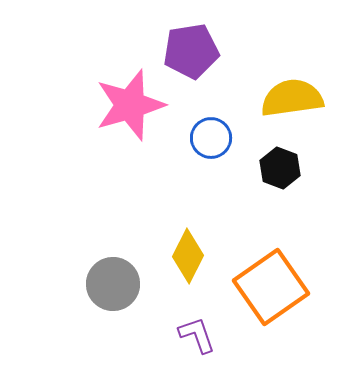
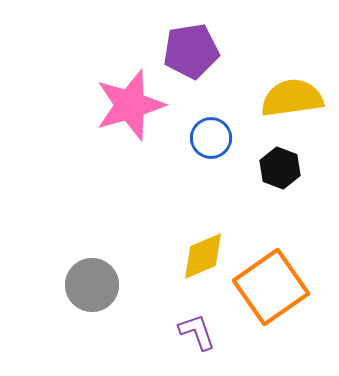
yellow diamond: moved 15 px right; rotated 40 degrees clockwise
gray circle: moved 21 px left, 1 px down
purple L-shape: moved 3 px up
